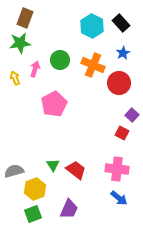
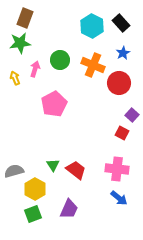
yellow hexagon: rotated 10 degrees counterclockwise
